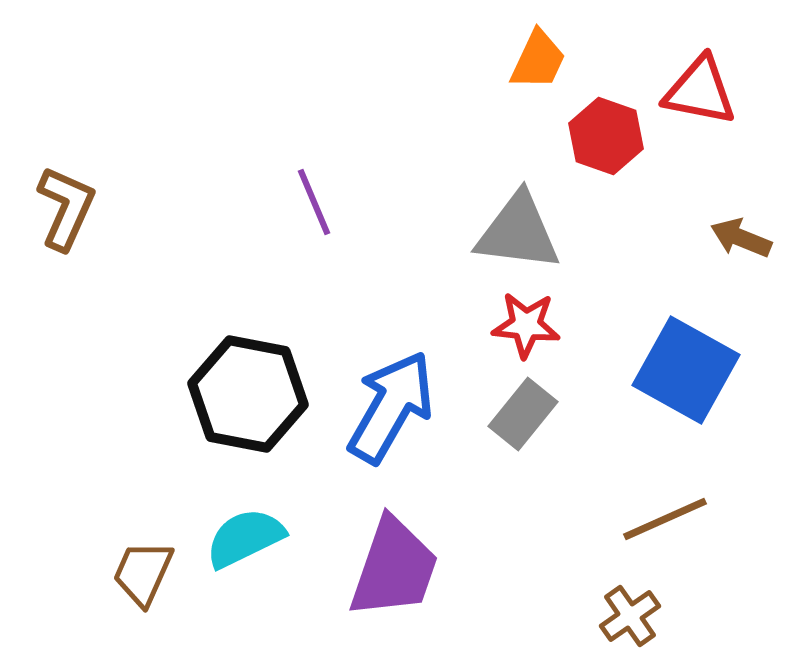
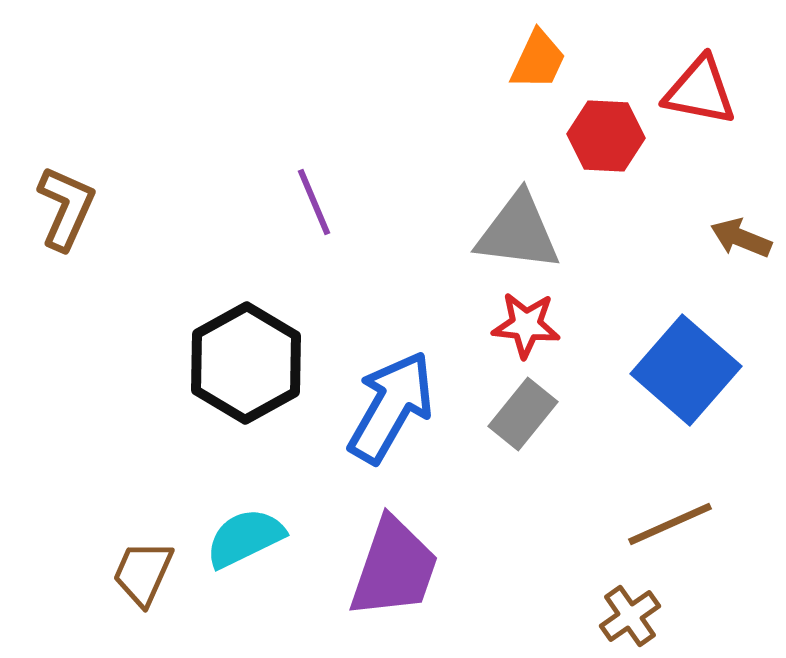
red hexagon: rotated 16 degrees counterclockwise
blue square: rotated 12 degrees clockwise
black hexagon: moved 2 px left, 31 px up; rotated 20 degrees clockwise
brown line: moved 5 px right, 5 px down
